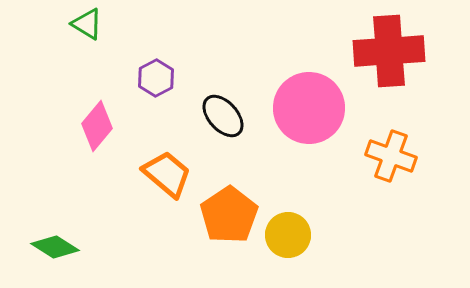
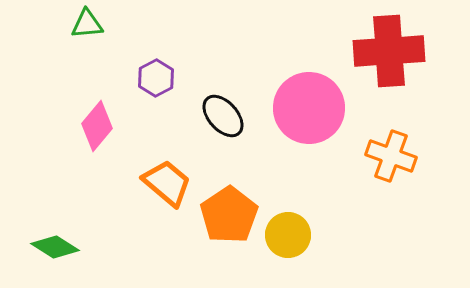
green triangle: rotated 36 degrees counterclockwise
orange trapezoid: moved 9 px down
